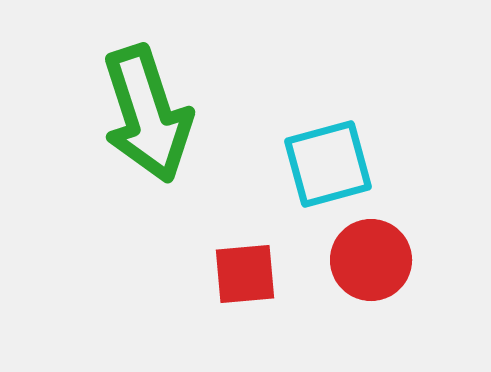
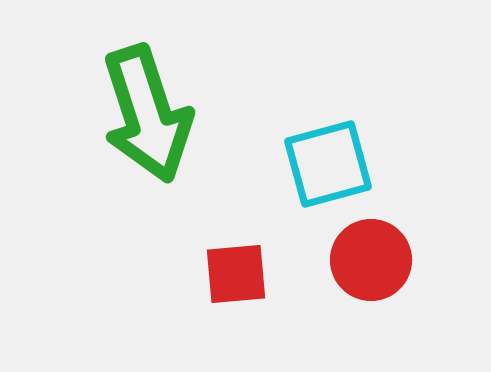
red square: moved 9 px left
